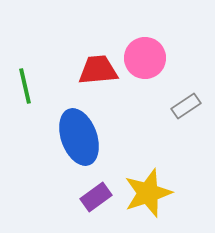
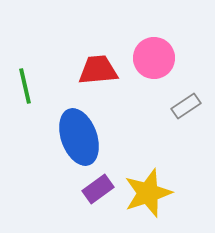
pink circle: moved 9 px right
purple rectangle: moved 2 px right, 8 px up
